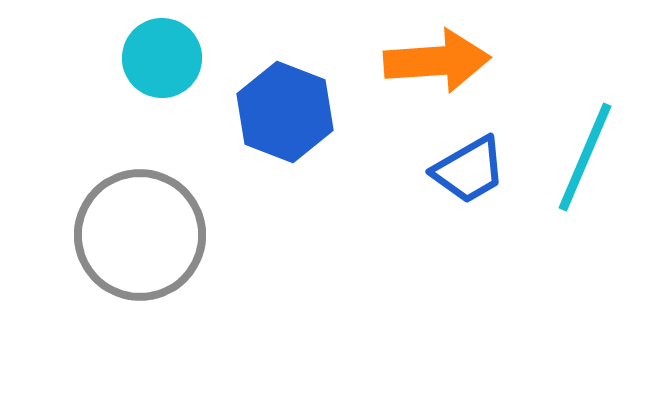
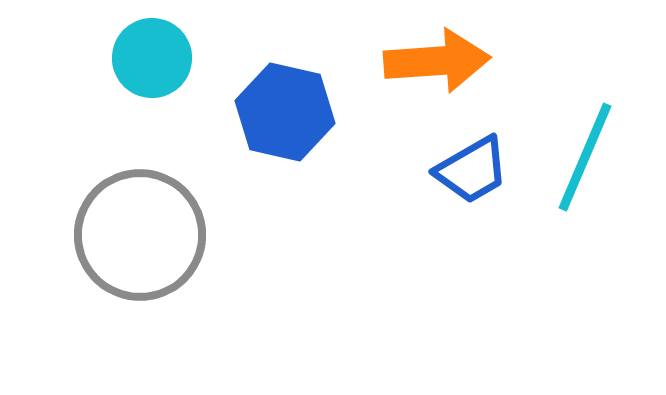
cyan circle: moved 10 px left
blue hexagon: rotated 8 degrees counterclockwise
blue trapezoid: moved 3 px right
